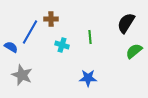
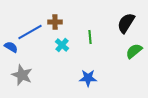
brown cross: moved 4 px right, 3 px down
blue line: rotated 30 degrees clockwise
cyan cross: rotated 24 degrees clockwise
